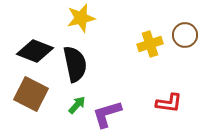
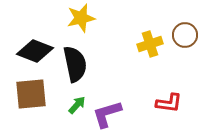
brown square: rotated 32 degrees counterclockwise
